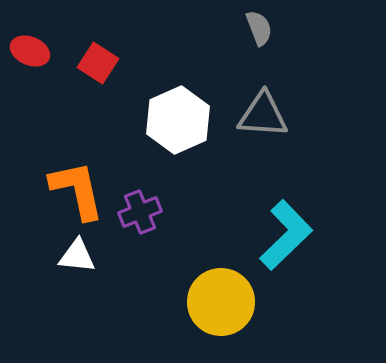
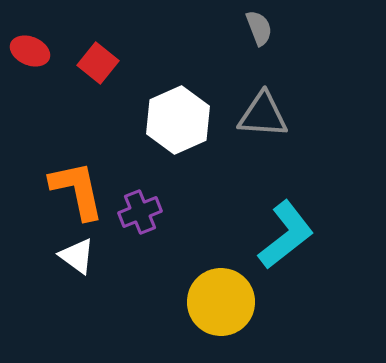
red square: rotated 6 degrees clockwise
cyan L-shape: rotated 6 degrees clockwise
white triangle: rotated 30 degrees clockwise
